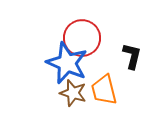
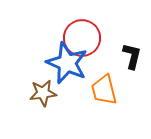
brown star: moved 30 px left; rotated 24 degrees counterclockwise
